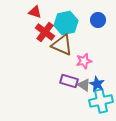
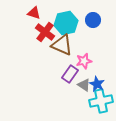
red triangle: moved 1 px left, 1 px down
blue circle: moved 5 px left
purple rectangle: moved 1 px right, 7 px up; rotated 72 degrees counterclockwise
